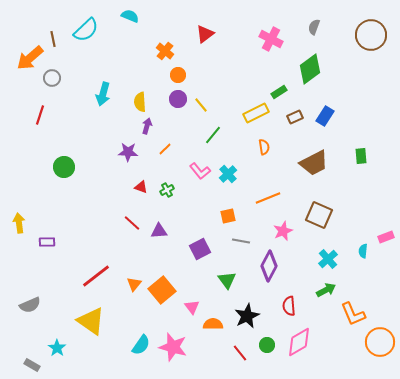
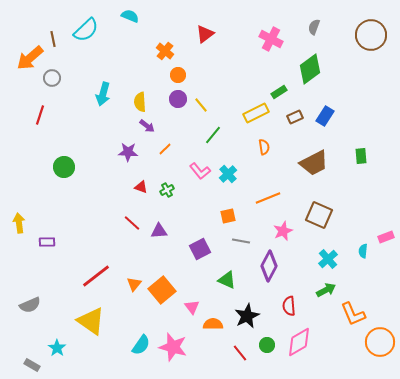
purple arrow at (147, 126): rotated 112 degrees clockwise
green triangle at (227, 280): rotated 30 degrees counterclockwise
